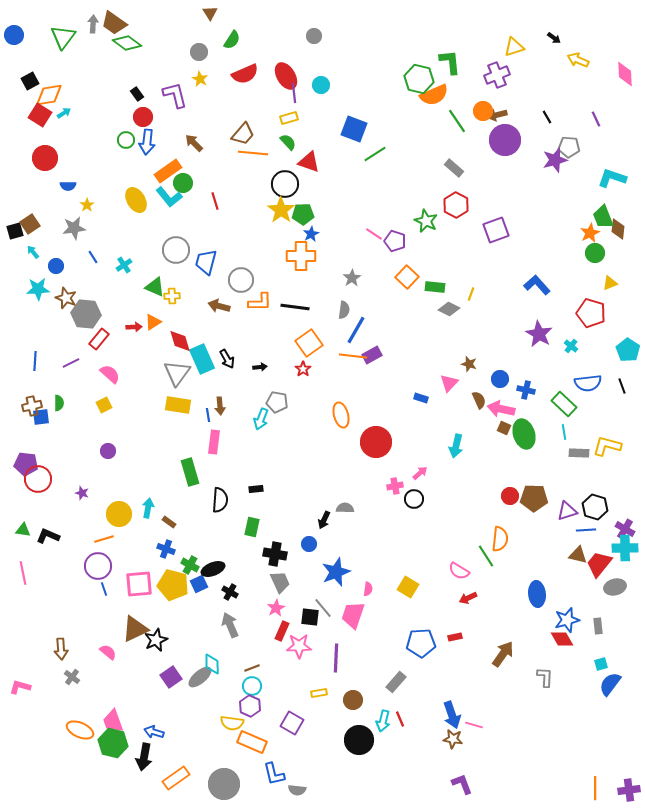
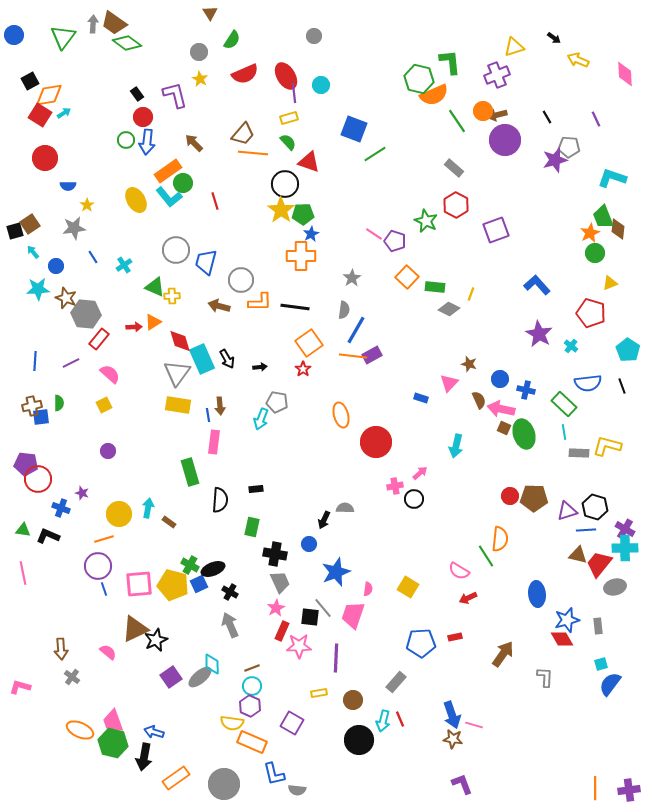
blue cross at (166, 549): moved 105 px left, 41 px up
